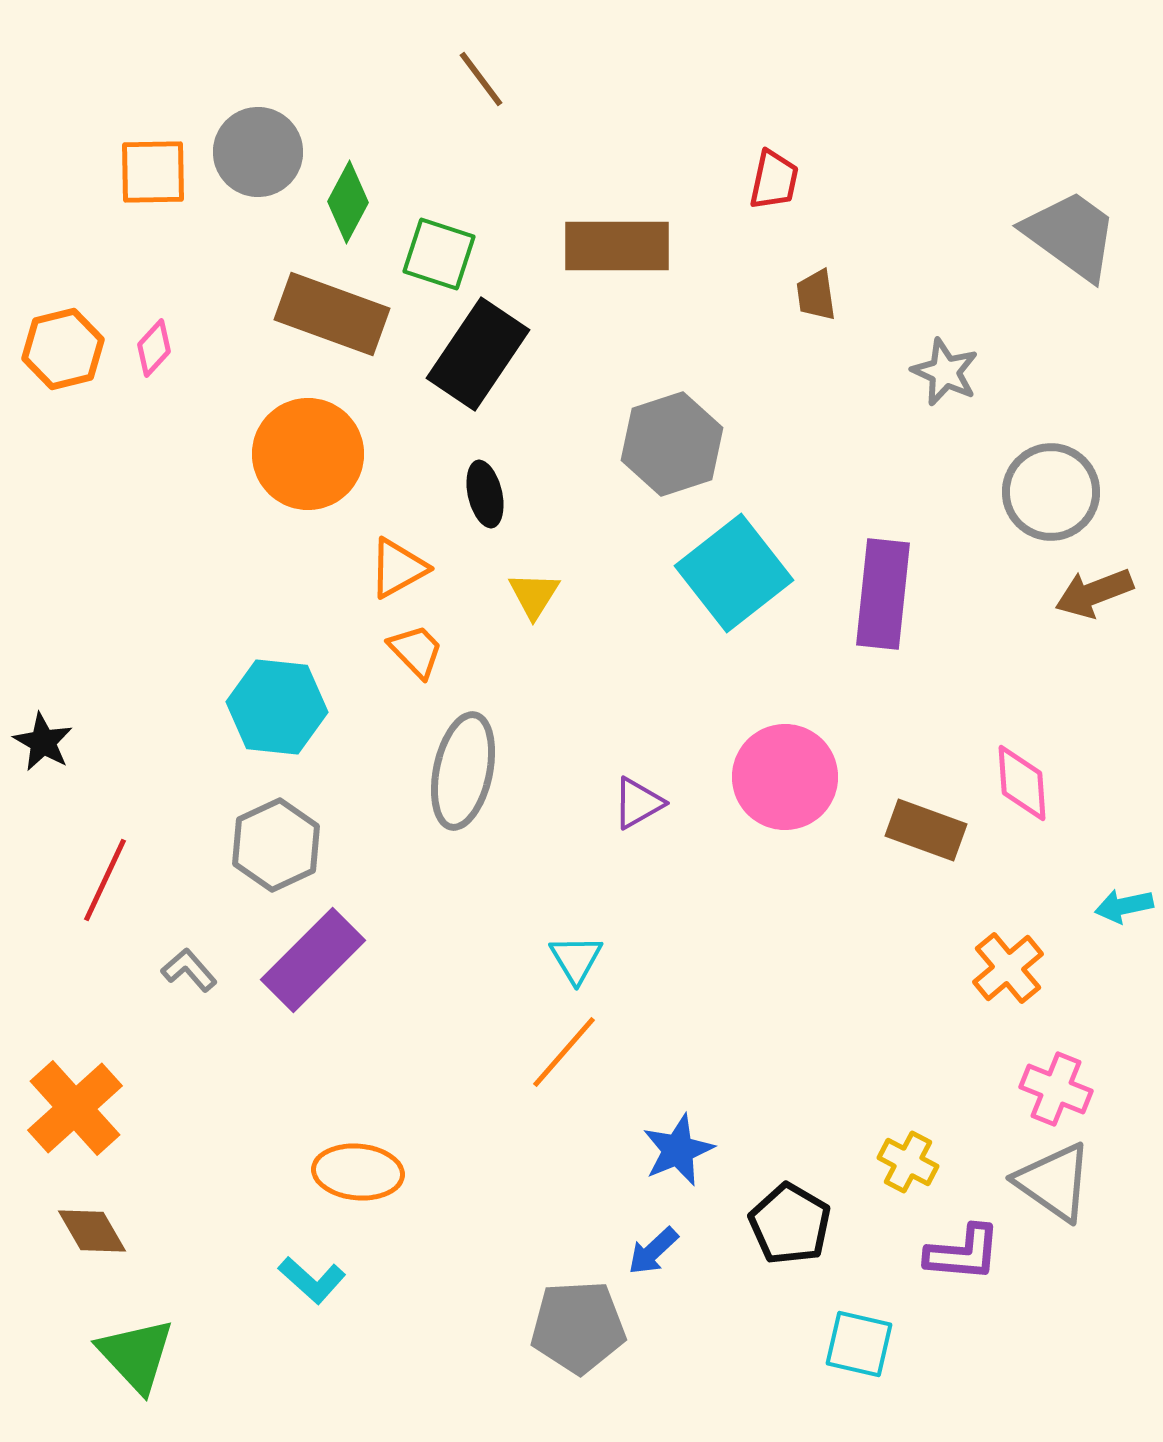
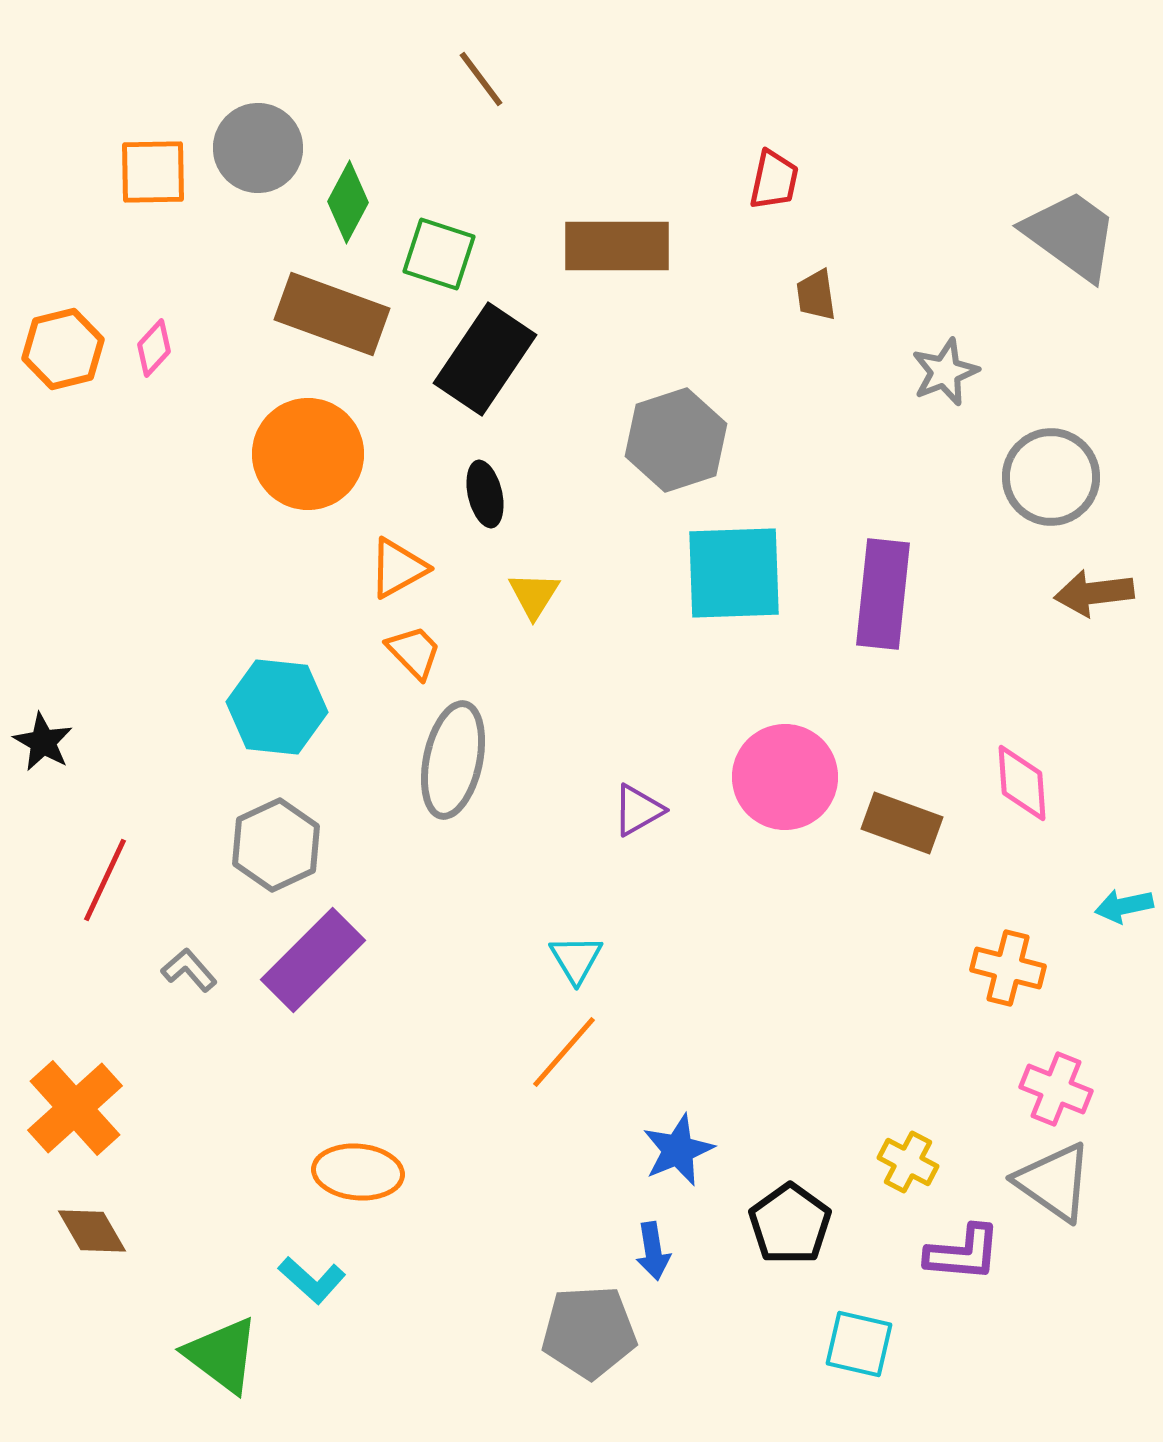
gray circle at (258, 152): moved 4 px up
black rectangle at (478, 354): moved 7 px right, 5 px down
gray star at (945, 372): rotated 26 degrees clockwise
gray hexagon at (672, 444): moved 4 px right, 4 px up
gray circle at (1051, 492): moved 15 px up
cyan square at (734, 573): rotated 36 degrees clockwise
brown arrow at (1094, 593): rotated 14 degrees clockwise
orange trapezoid at (416, 651): moved 2 px left, 1 px down
gray ellipse at (463, 771): moved 10 px left, 11 px up
purple triangle at (638, 803): moved 7 px down
brown rectangle at (926, 830): moved 24 px left, 7 px up
orange cross at (1008, 968): rotated 36 degrees counterclockwise
black pentagon at (790, 1224): rotated 6 degrees clockwise
blue arrow at (653, 1251): rotated 56 degrees counterclockwise
gray pentagon at (578, 1327): moved 11 px right, 5 px down
green triangle at (136, 1355): moved 86 px right; rotated 10 degrees counterclockwise
